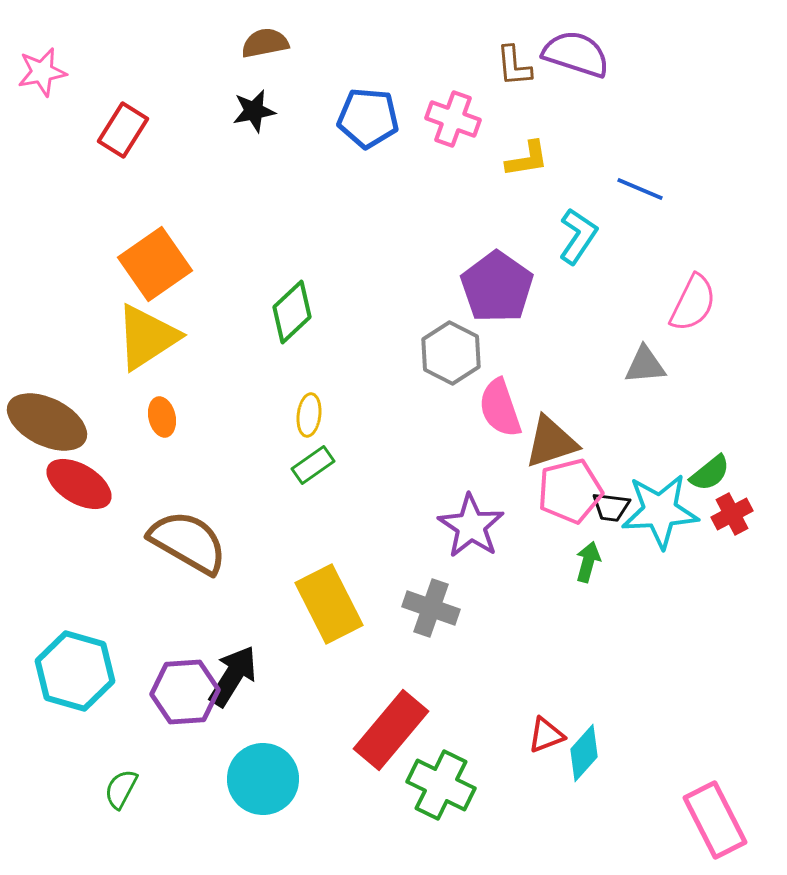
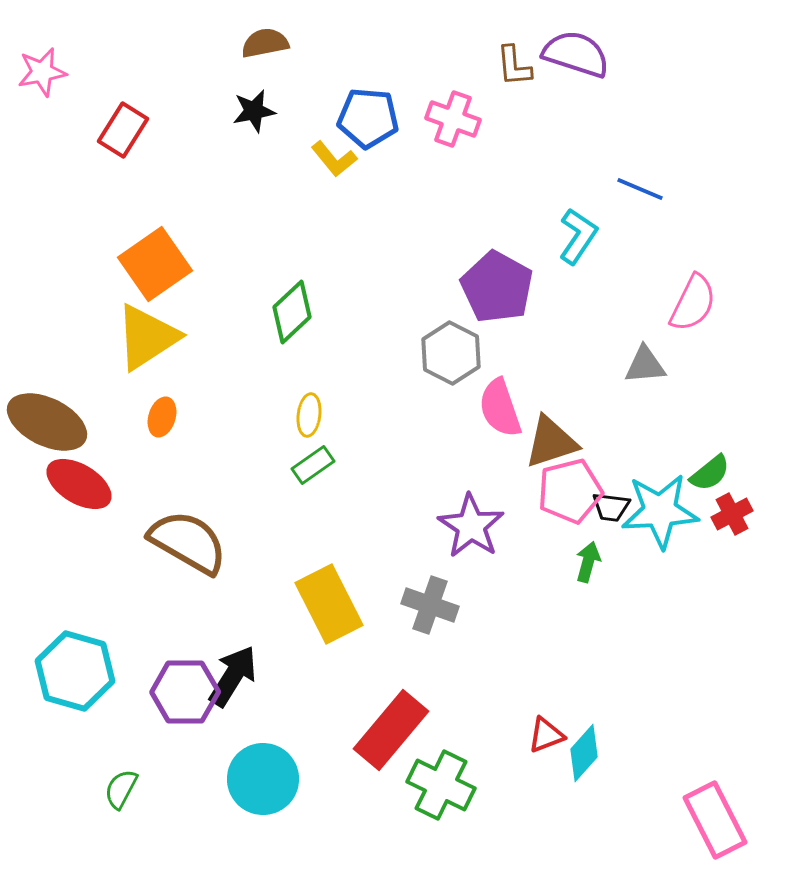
yellow L-shape at (527, 159): moved 193 px left; rotated 60 degrees clockwise
purple pentagon at (497, 287): rotated 6 degrees counterclockwise
orange ellipse at (162, 417): rotated 30 degrees clockwise
gray cross at (431, 608): moved 1 px left, 3 px up
purple hexagon at (185, 692): rotated 4 degrees clockwise
